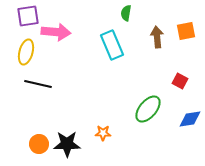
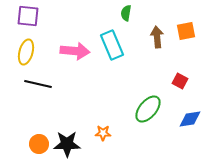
purple square: rotated 15 degrees clockwise
pink arrow: moved 19 px right, 19 px down
